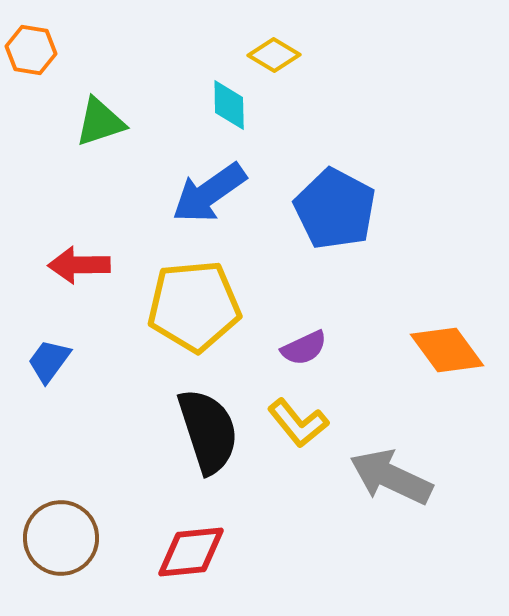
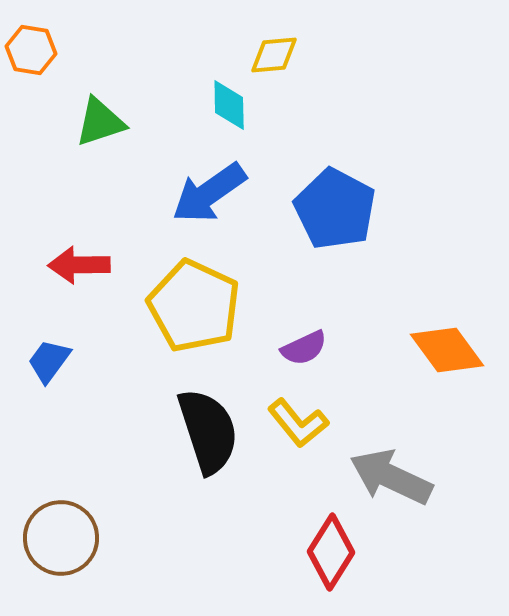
yellow diamond: rotated 36 degrees counterclockwise
yellow pentagon: rotated 30 degrees clockwise
red diamond: moved 140 px right; rotated 52 degrees counterclockwise
